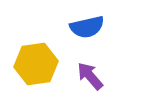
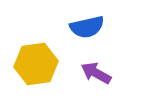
purple arrow: moved 6 px right, 3 px up; rotated 20 degrees counterclockwise
